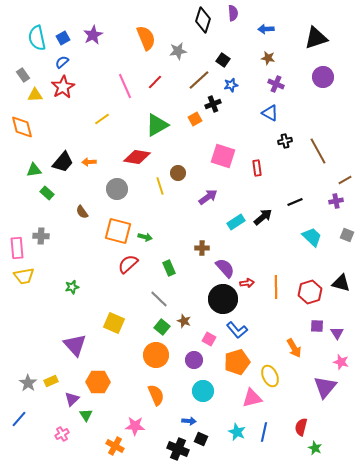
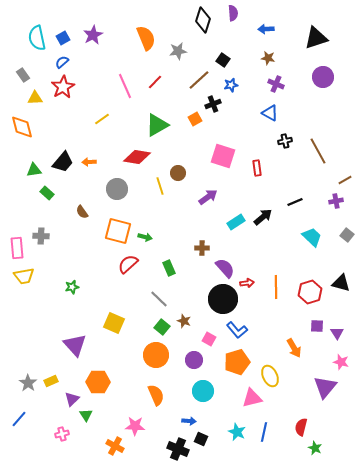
yellow triangle at (35, 95): moved 3 px down
gray square at (347, 235): rotated 16 degrees clockwise
pink cross at (62, 434): rotated 16 degrees clockwise
